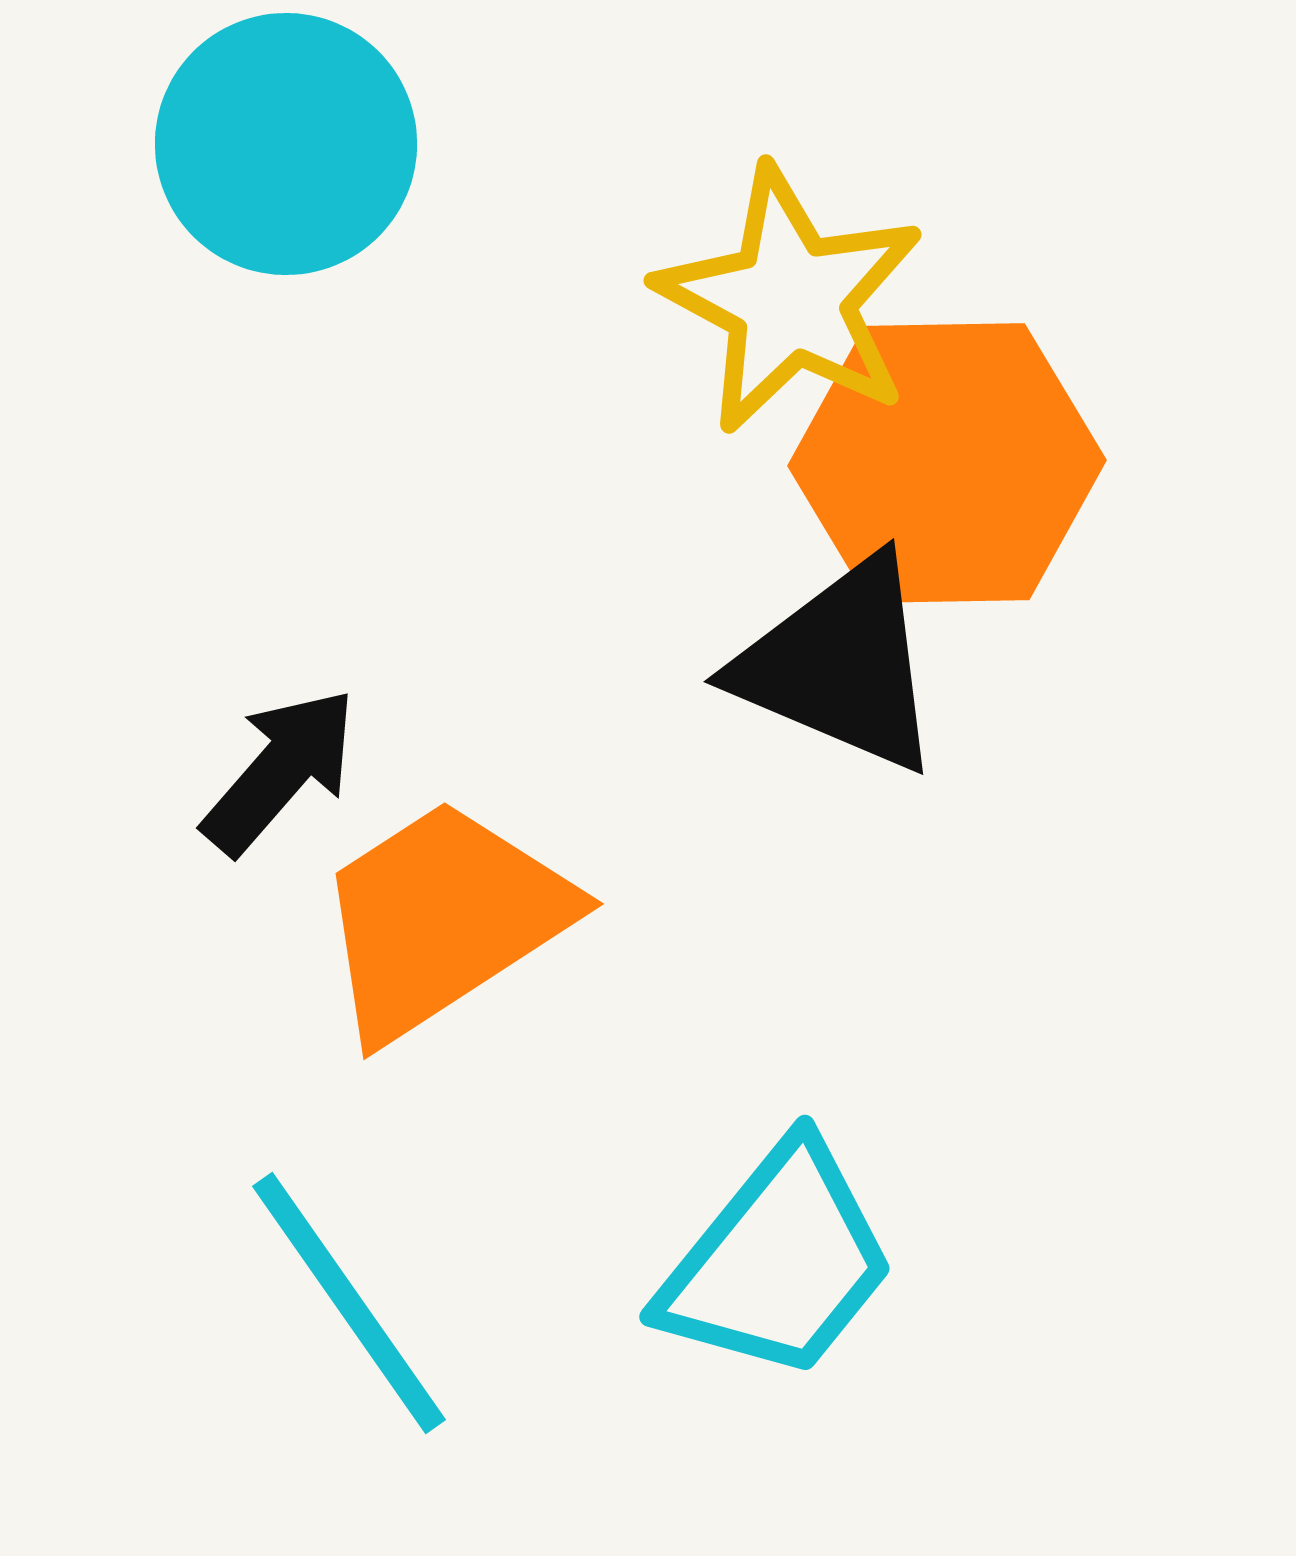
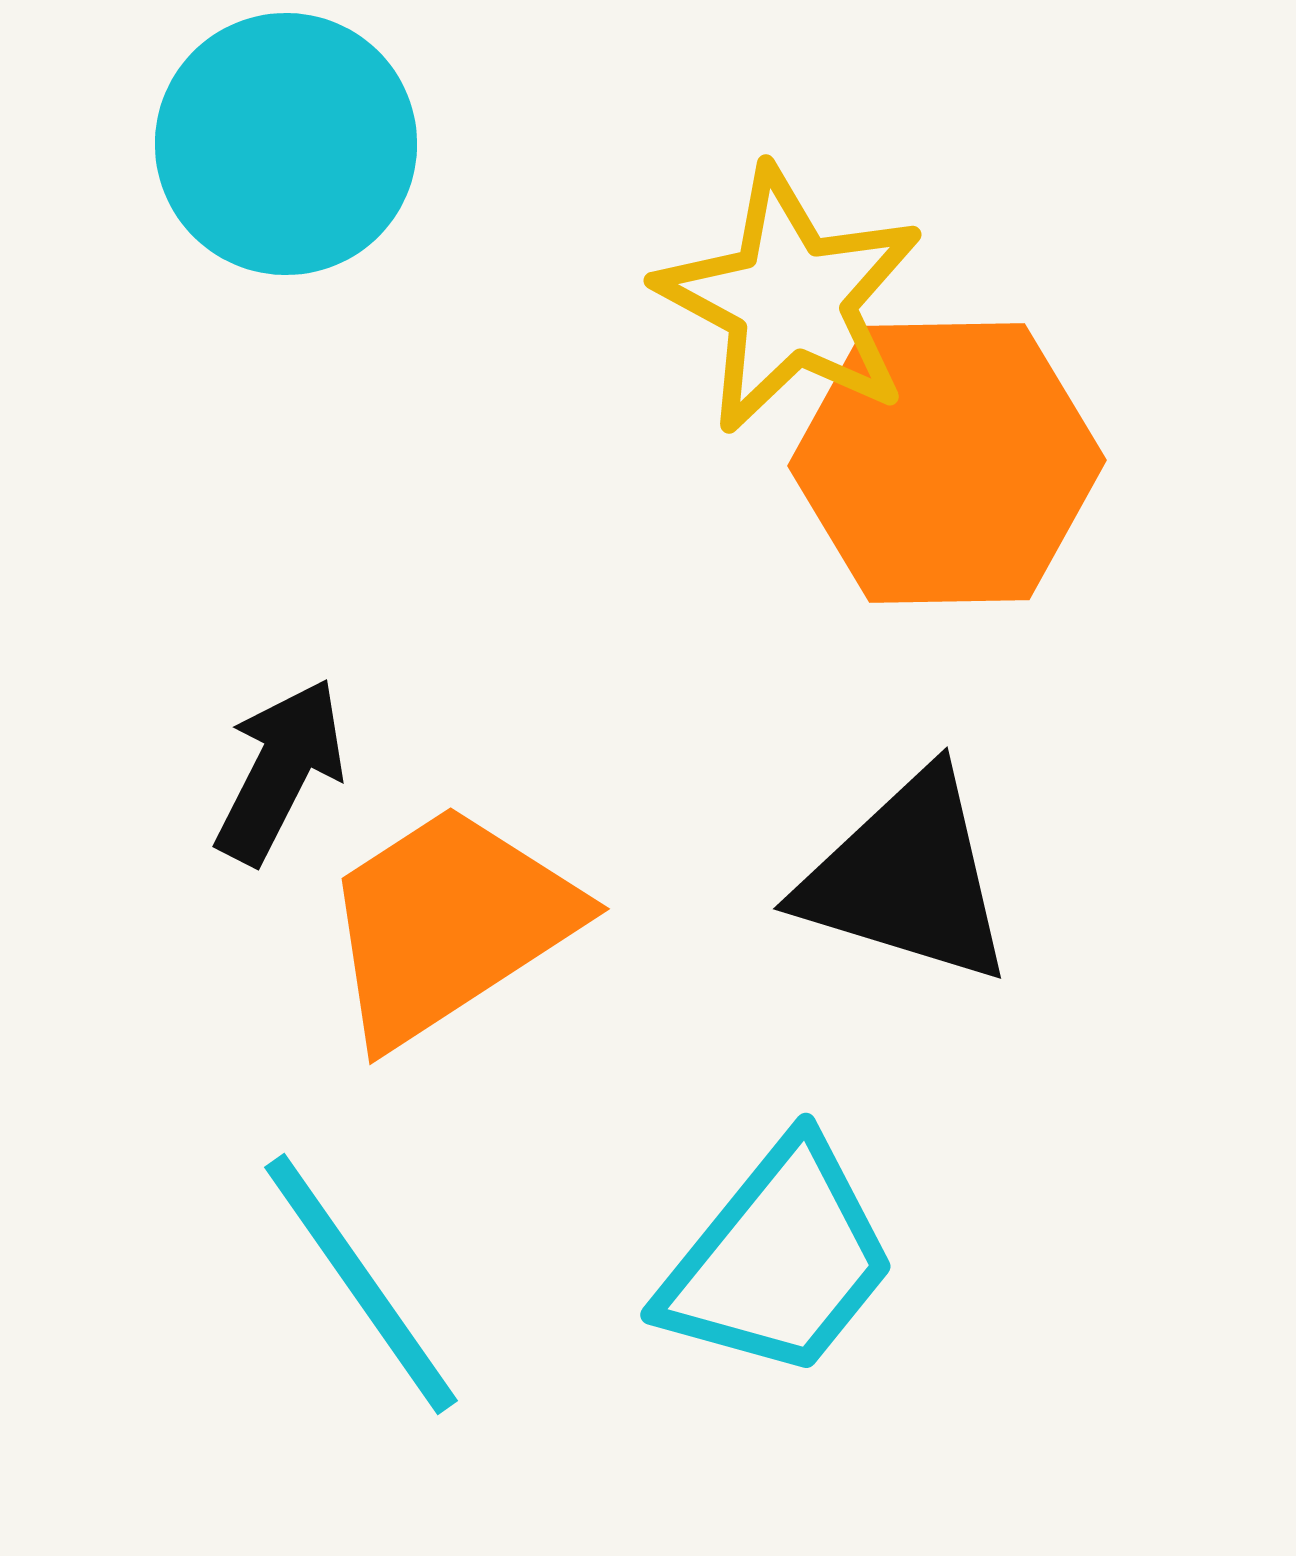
black triangle: moved 67 px right, 213 px down; rotated 6 degrees counterclockwise
black arrow: rotated 14 degrees counterclockwise
orange trapezoid: moved 6 px right, 5 px down
cyan trapezoid: moved 1 px right, 2 px up
cyan line: moved 12 px right, 19 px up
